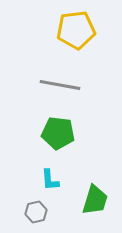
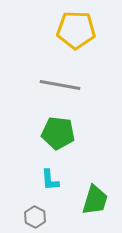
yellow pentagon: rotated 9 degrees clockwise
gray hexagon: moved 1 px left, 5 px down; rotated 20 degrees counterclockwise
